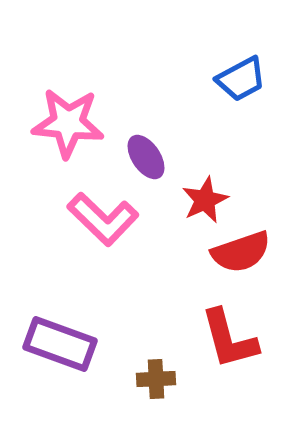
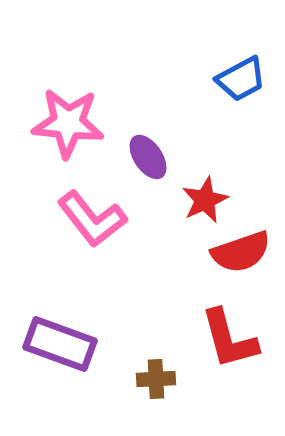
purple ellipse: moved 2 px right
pink L-shape: moved 11 px left; rotated 8 degrees clockwise
